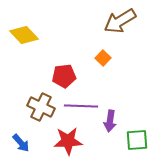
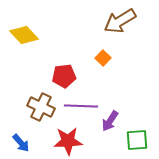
purple arrow: rotated 25 degrees clockwise
